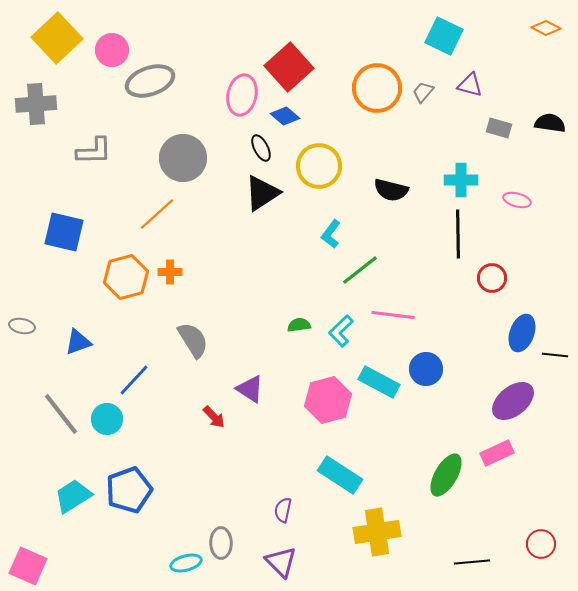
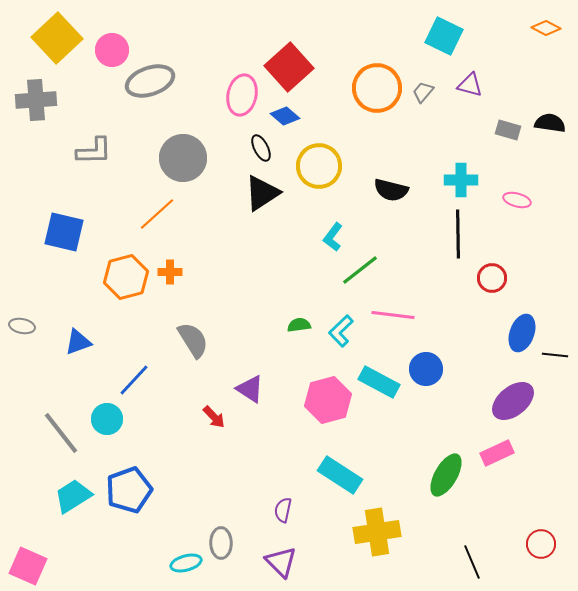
gray cross at (36, 104): moved 4 px up
gray rectangle at (499, 128): moved 9 px right, 2 px down
cyan L-shape at (331, 234): moved 2 px right, 3 px down
gray line at (61, 414): moved 19 px down
black line at (472, 562): rotated 72 degrees clockwise
